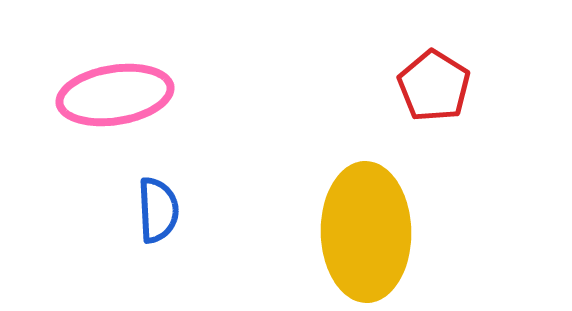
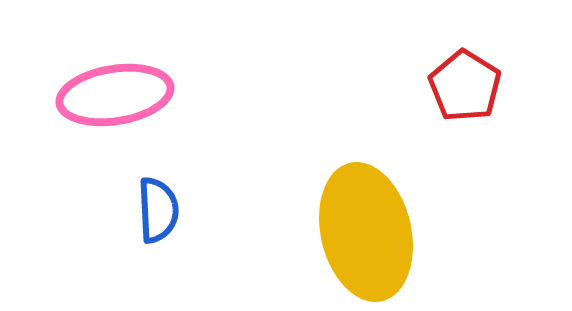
red pentagon: moved 31 px right
yellow ellipse: rotated 12 degrees counterclockwise
